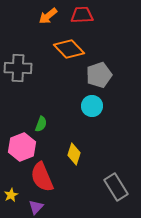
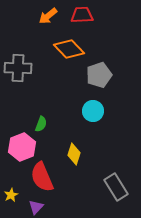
cyan circle: moved 1 px right, 5 px down
